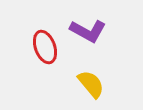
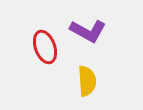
yellow semicircle: moved 4 px left, 3 px up; rotated 36 degrees clockwise
